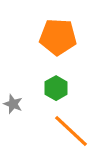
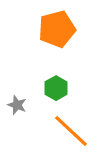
orange pentagon: moved 1 px left, 8 px up; rotated 18 degrees counterclockwise
gray star: moved 4 px right, 1 px down
